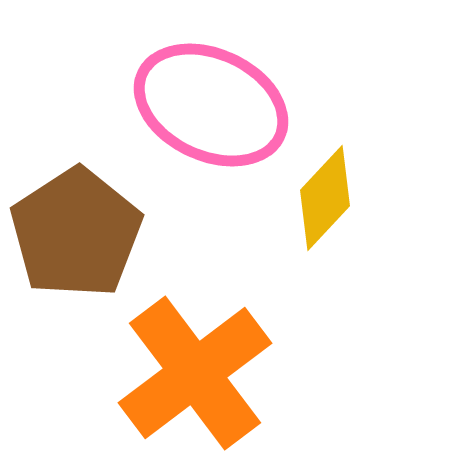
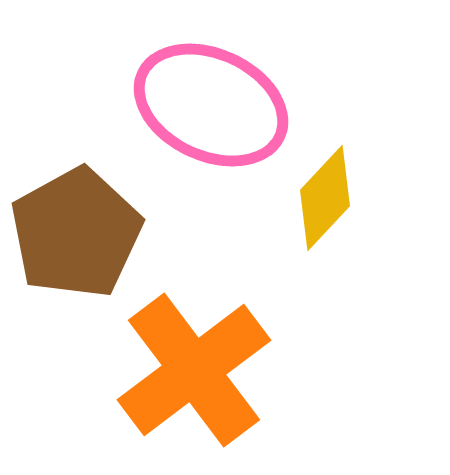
brown pentagon: rotated 4 degrees clockwise
orange cross: moved 1 px left, 3 px up
